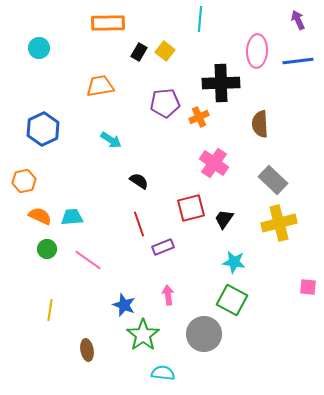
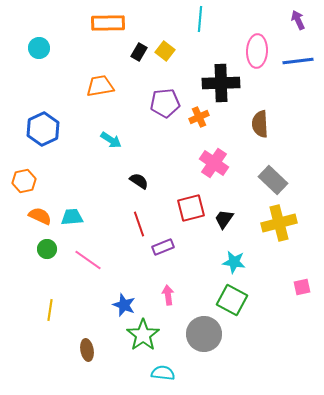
pink square: moved 6 px left; rotated 18 degrees counterclockwise
